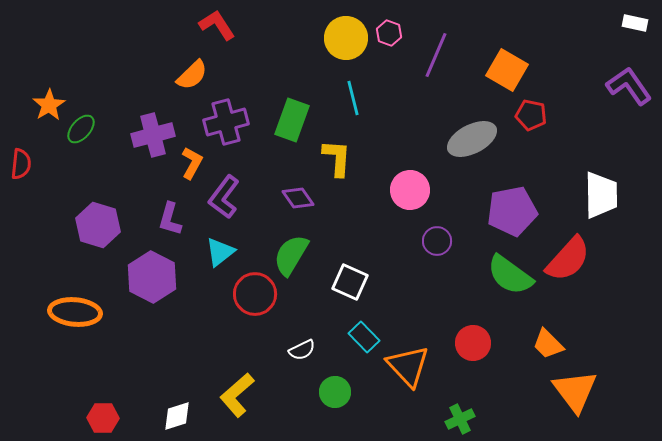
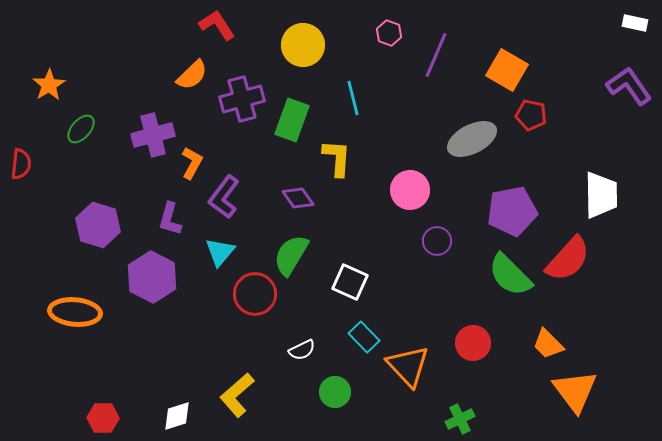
yellow circle at (346, 38): moved 43 px left, 7 px down
orange star at (49, 105): moved 20 px up
purple cross at (226, 122): moved 16 px right, 23 px up
cyan triangle at (220, 252): rotated 12 degrees counterclockwise
green semicircle at (510, 275): rotated 9 degrees clockwise
